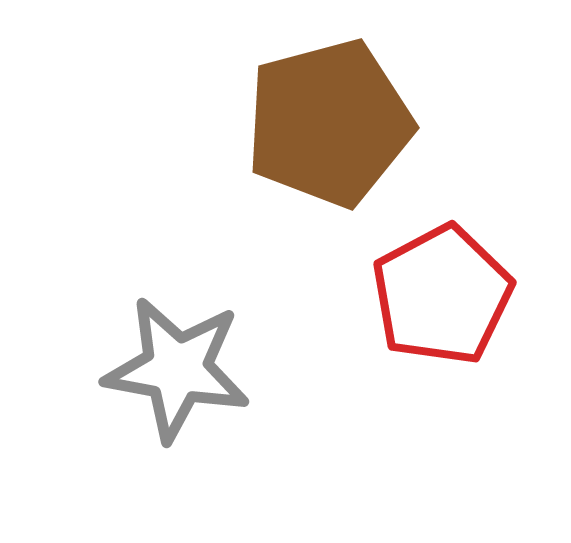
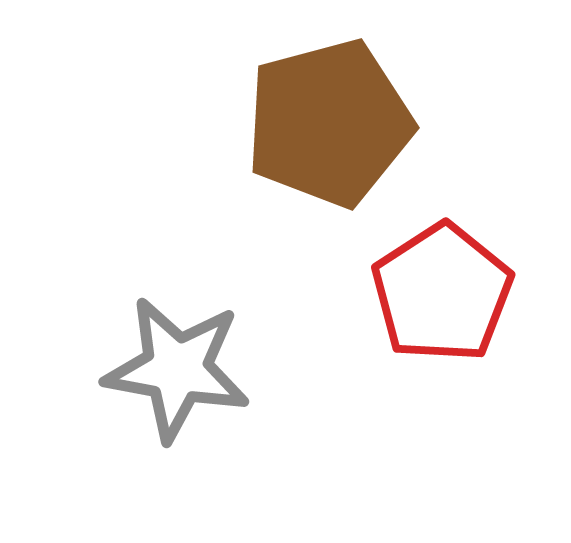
red pentagon: moved 2 px up; rotated 5 degrees counterclockwise
